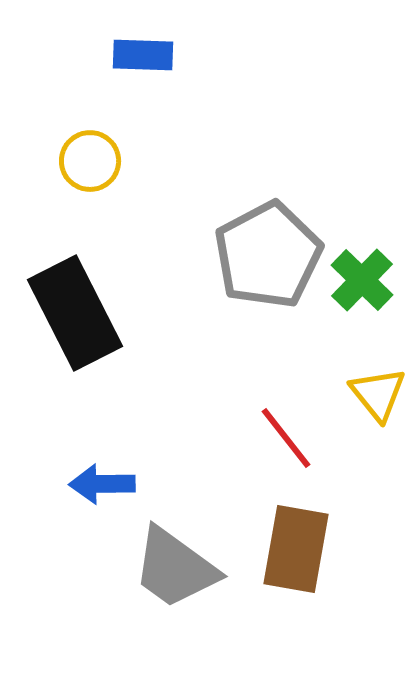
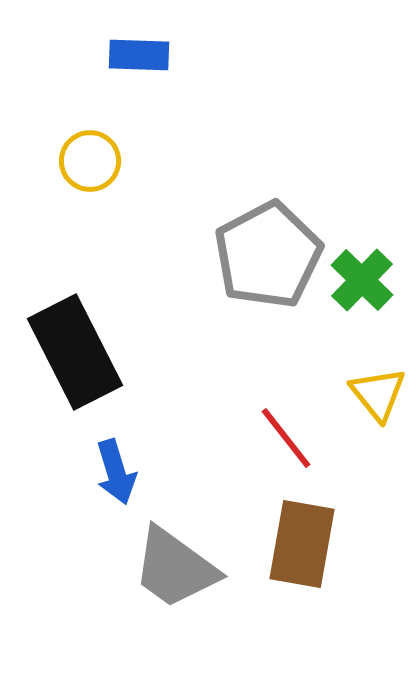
blue rectangle: moved 4 px left
black rectangle: moved 39 px down
blue arrow: moved 14 px right, 12 px up; rotated 106 degrees counterclockwise
brown rectangle: moved 6 px right, 5 px up
